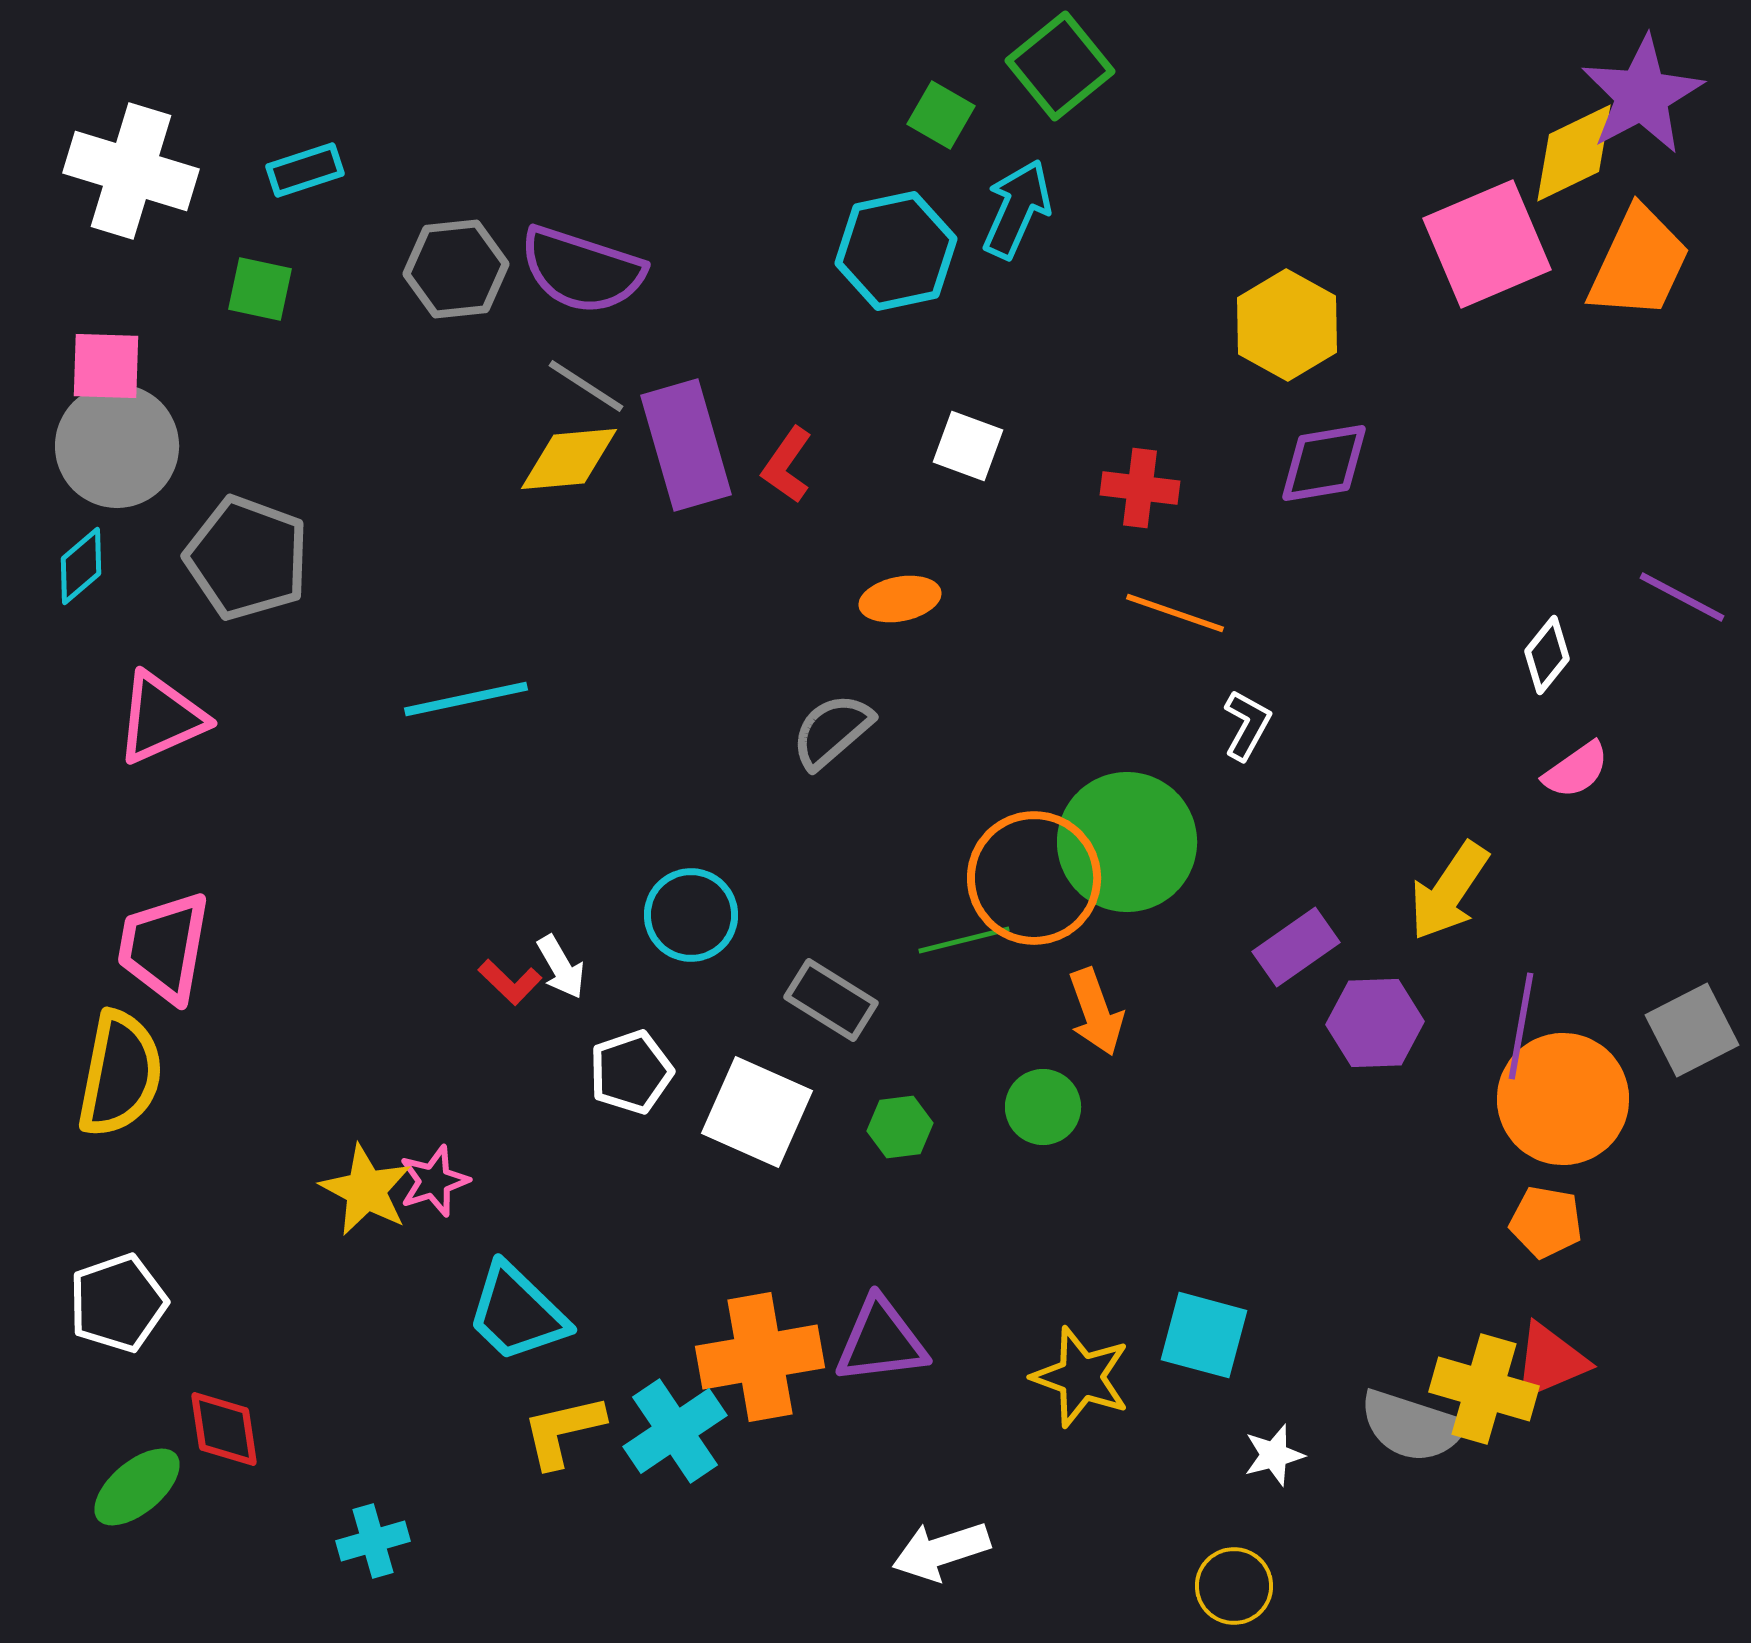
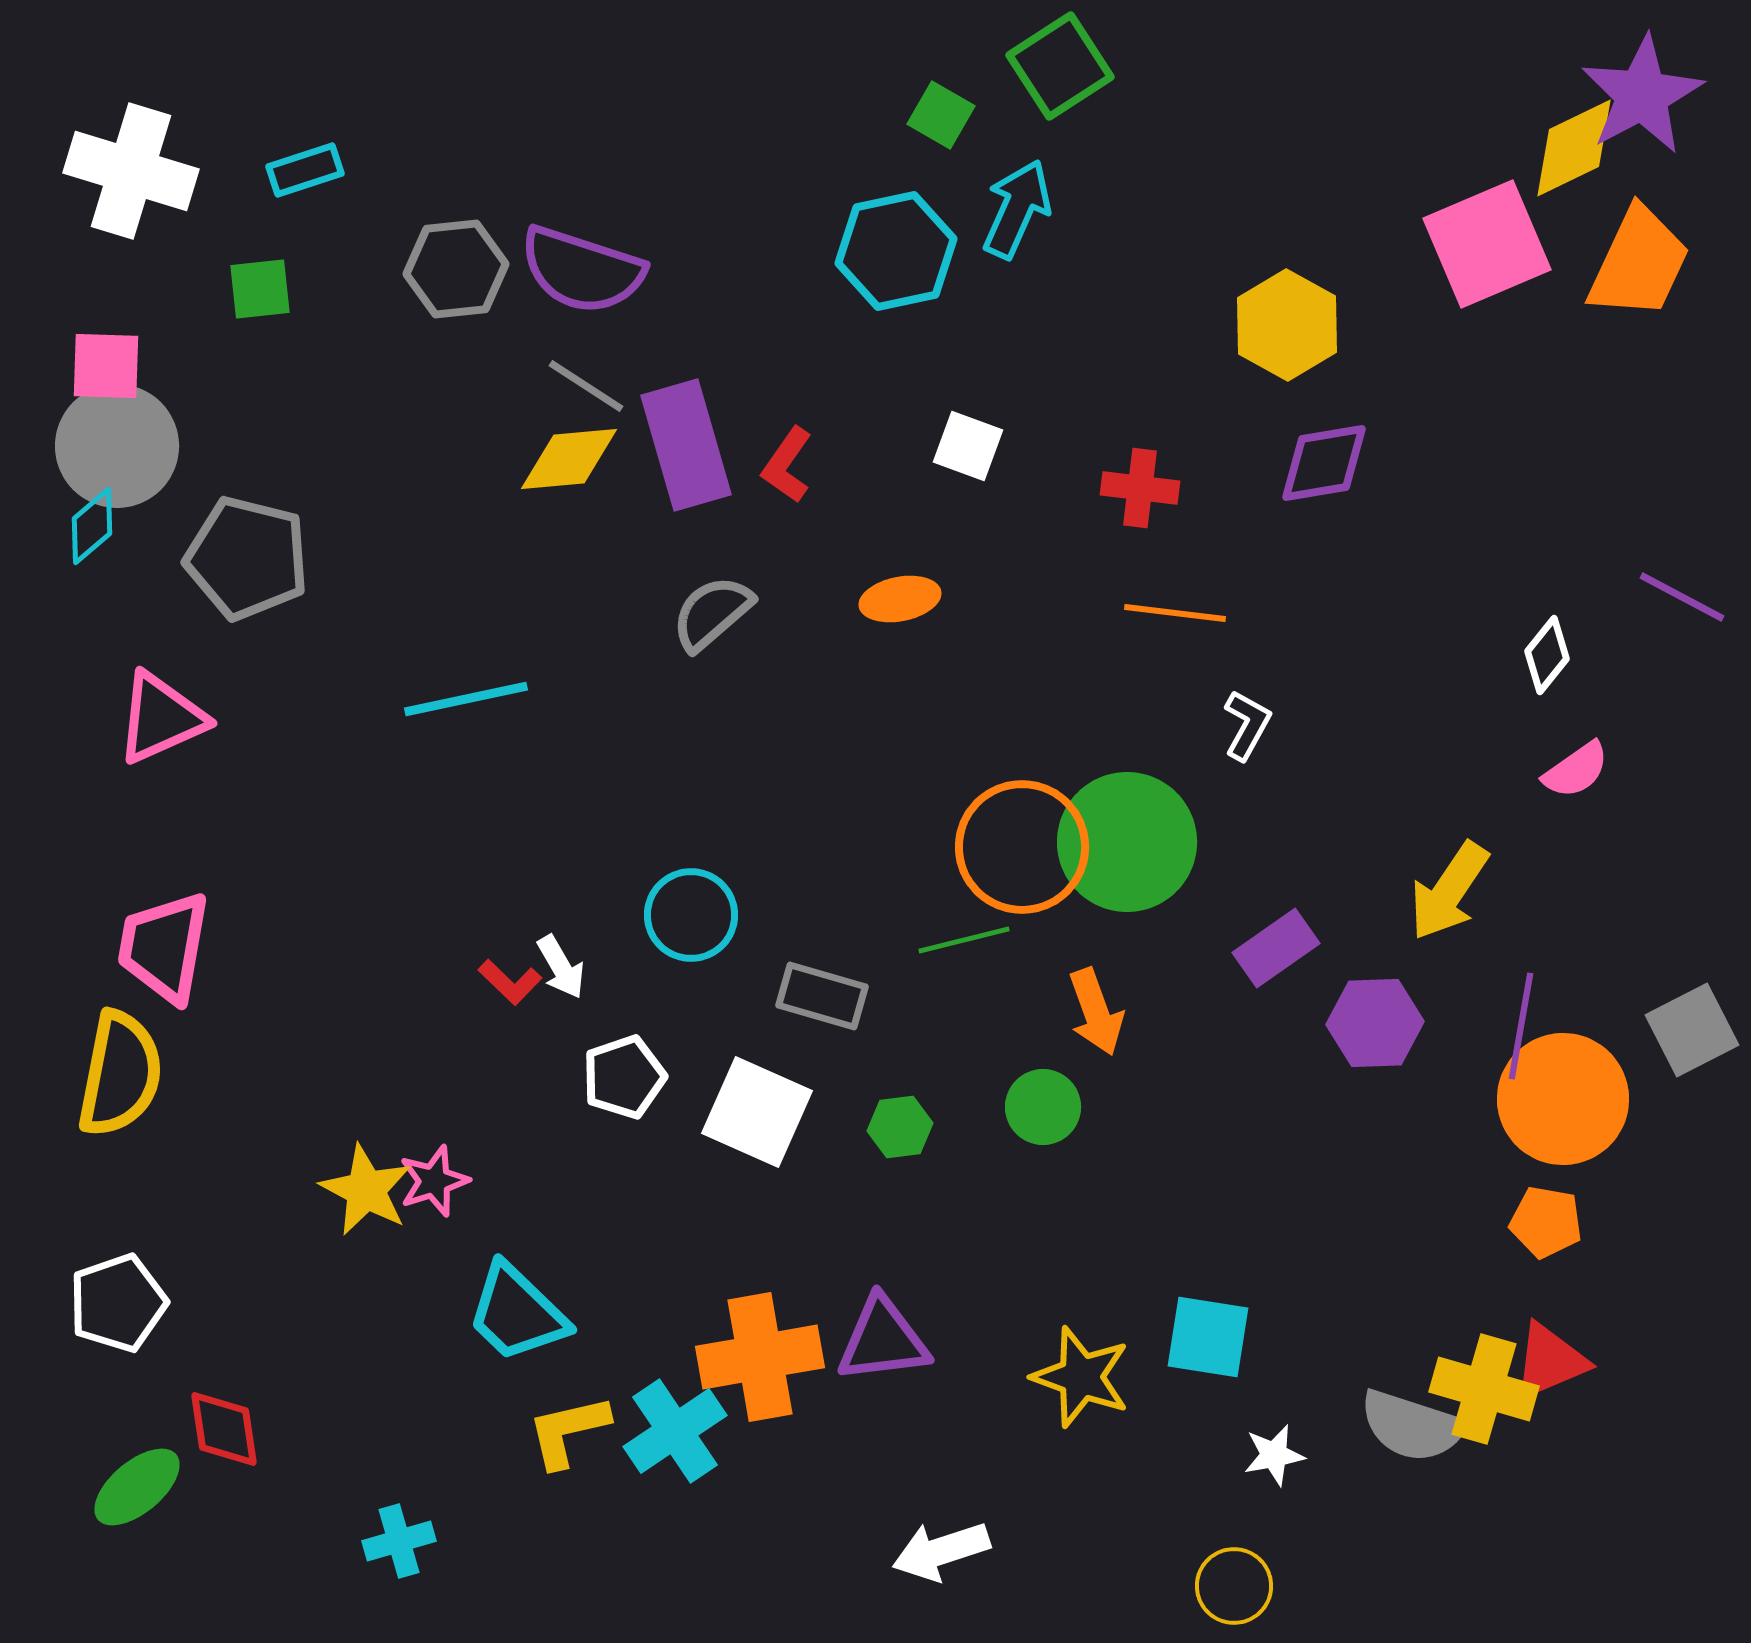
green square at (1060, 66): rotated 6 degrees clockwise
yellow diamond at (1574, 153): moved 5 px up
green square at (260, 289): rotated 18 degrees counterclockwise
gray pentagon at (247, 558): rotated 6 degrees counterclockwise
cyan diamond at (81, 566): moved 11 px right, 40 px up
orange line at (1175, 613): rotated 12 degrees counterclockwise
gray semicircle at (832, 731): moved 120 px left, 118 px up
orange circle at (1034, 878): moved 12 px left, 31 px up
purple rectangle at (1296, 947): moved 20 px left, 1 px down
gray rectangle at (831, 1000): moved 9 px left, 4 px up; rotated 16 degrees counterclockwise
white pentagon at (631, 1072): moved 7 px left, 5 px down
cyan square at (1204, 1335): moved 4 px right, 2 px down; rotated 6 degrees counterclockwise
purple triangle at (881, 1341): moved 2 px right, 1 px up
yellow L-shape at (563, 1431): moved 5 px right
white star at (1274, 1455): rotated 4 degrees clockwise
cyan cross at (373, 1541): moved 26 px right
